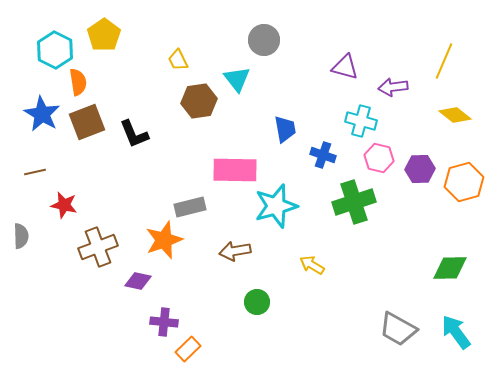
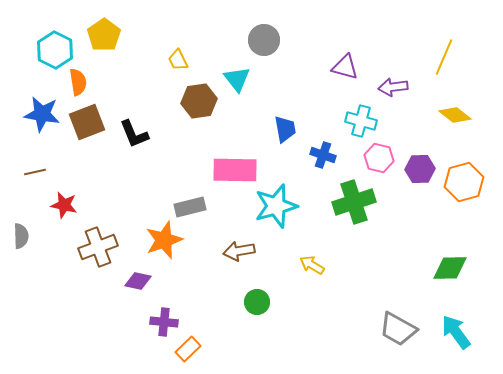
yellow line: moved 4 px up
blue star: rotated 21 degrees counterclockwise
brown arrow: moved 4 px right
